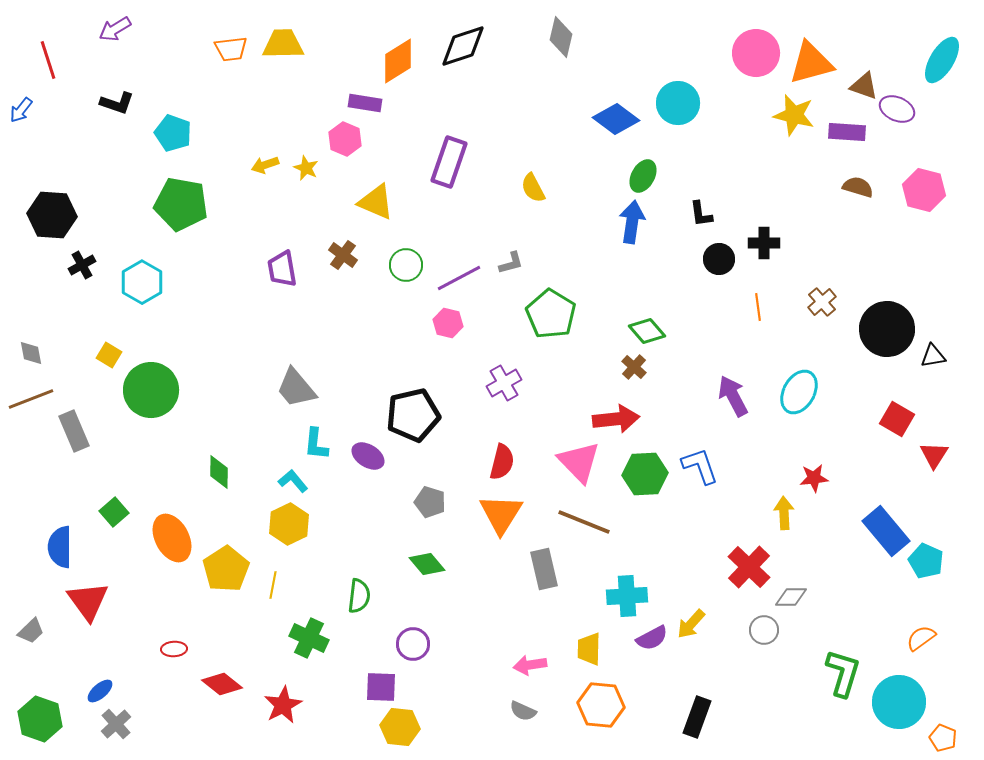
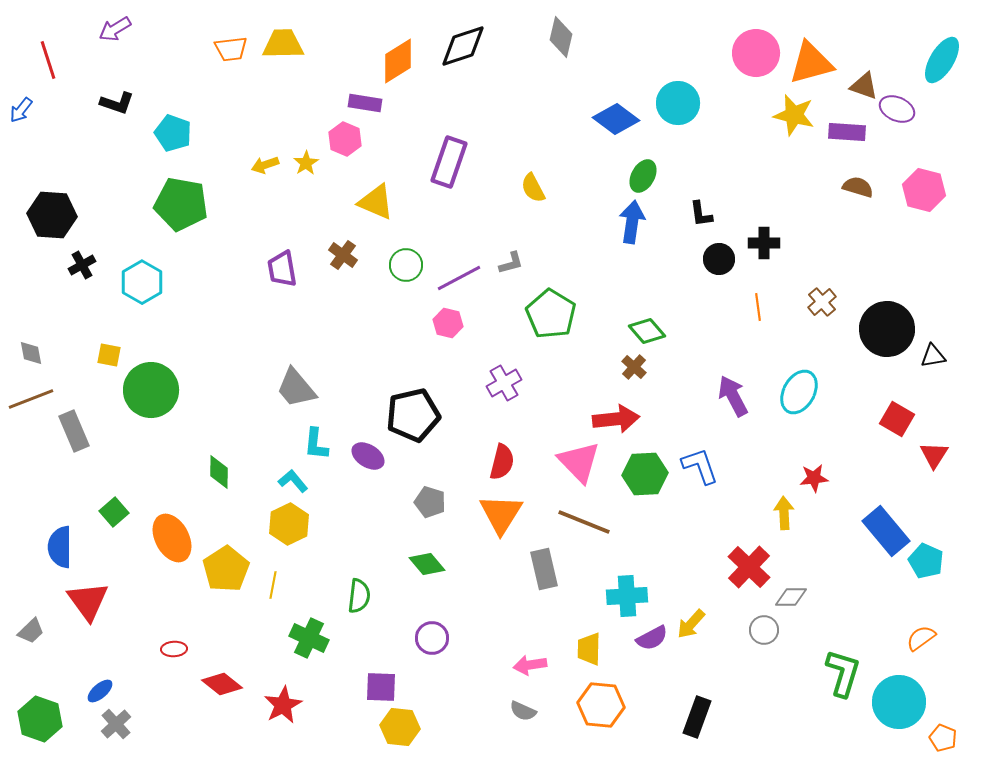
yellow star at (306, 168): moved 5 px up; rotated 15 degrees clockwise
yellow square at (109, 355): rotated 20 degrees counterclockwise
purple circle at (413, 644): moved 19 px right, 6 px up
